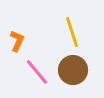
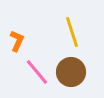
brown circle: moved 2 px left, 2 px down
